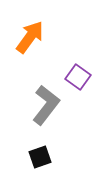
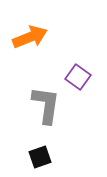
orange arrow: rotated 32 degrees clockwise
gray L-shape: rotated 30 degrees counterclockwise
